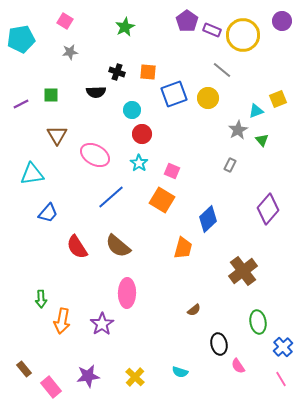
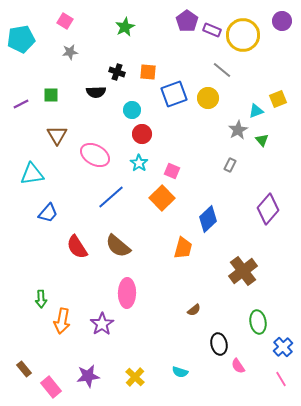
orange square at (162, 200): moved 2 px up; rotated 15 degrees clockwise
